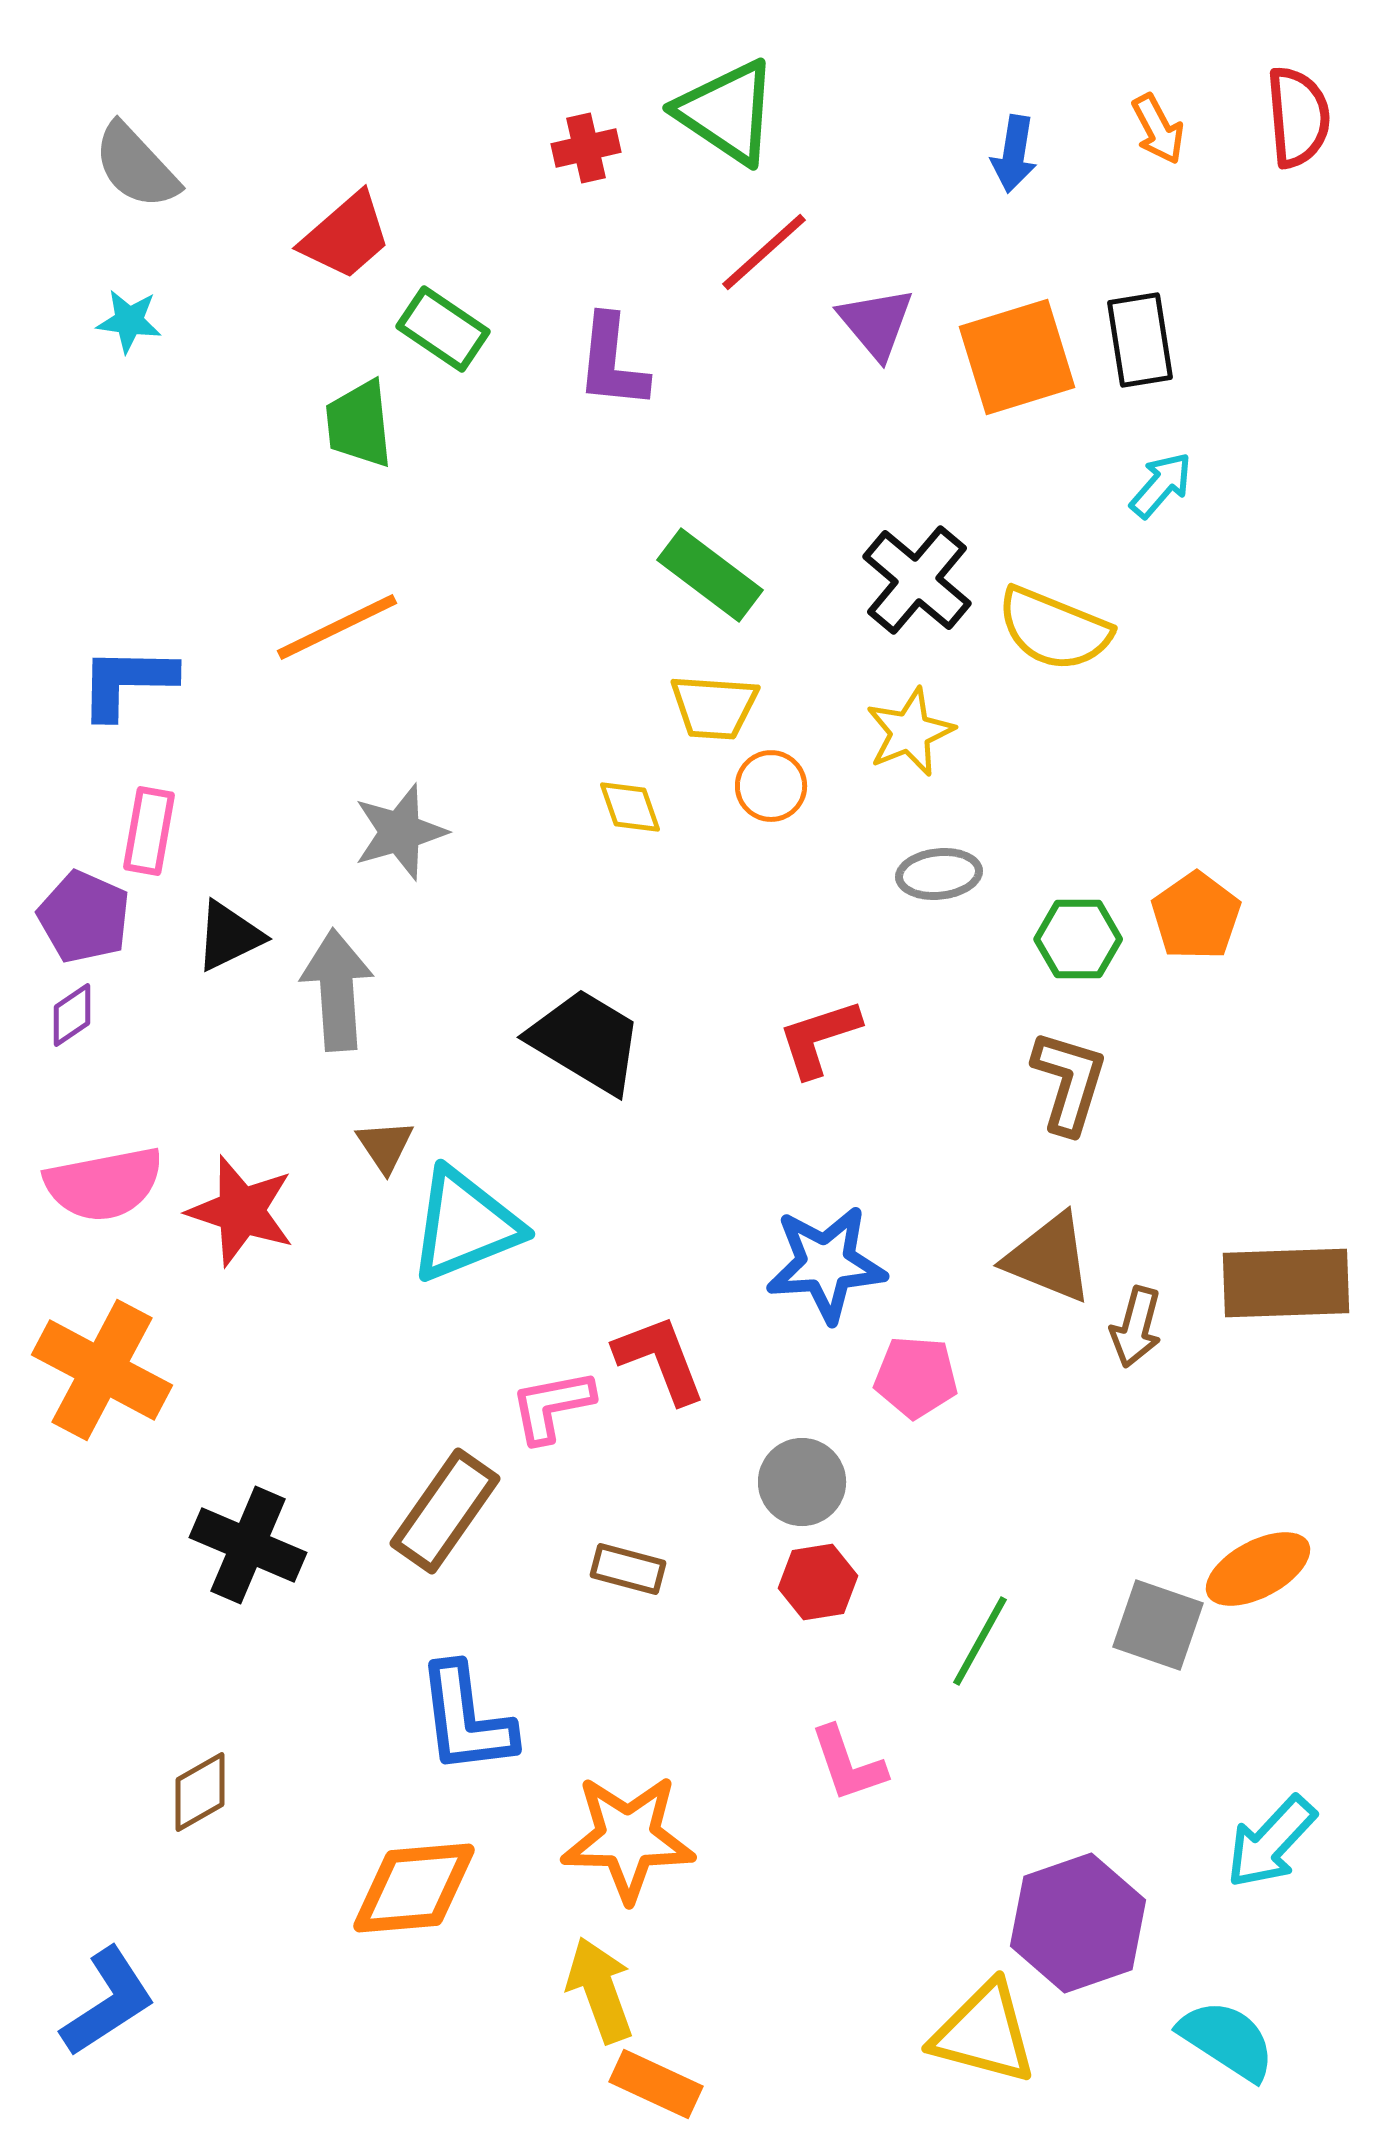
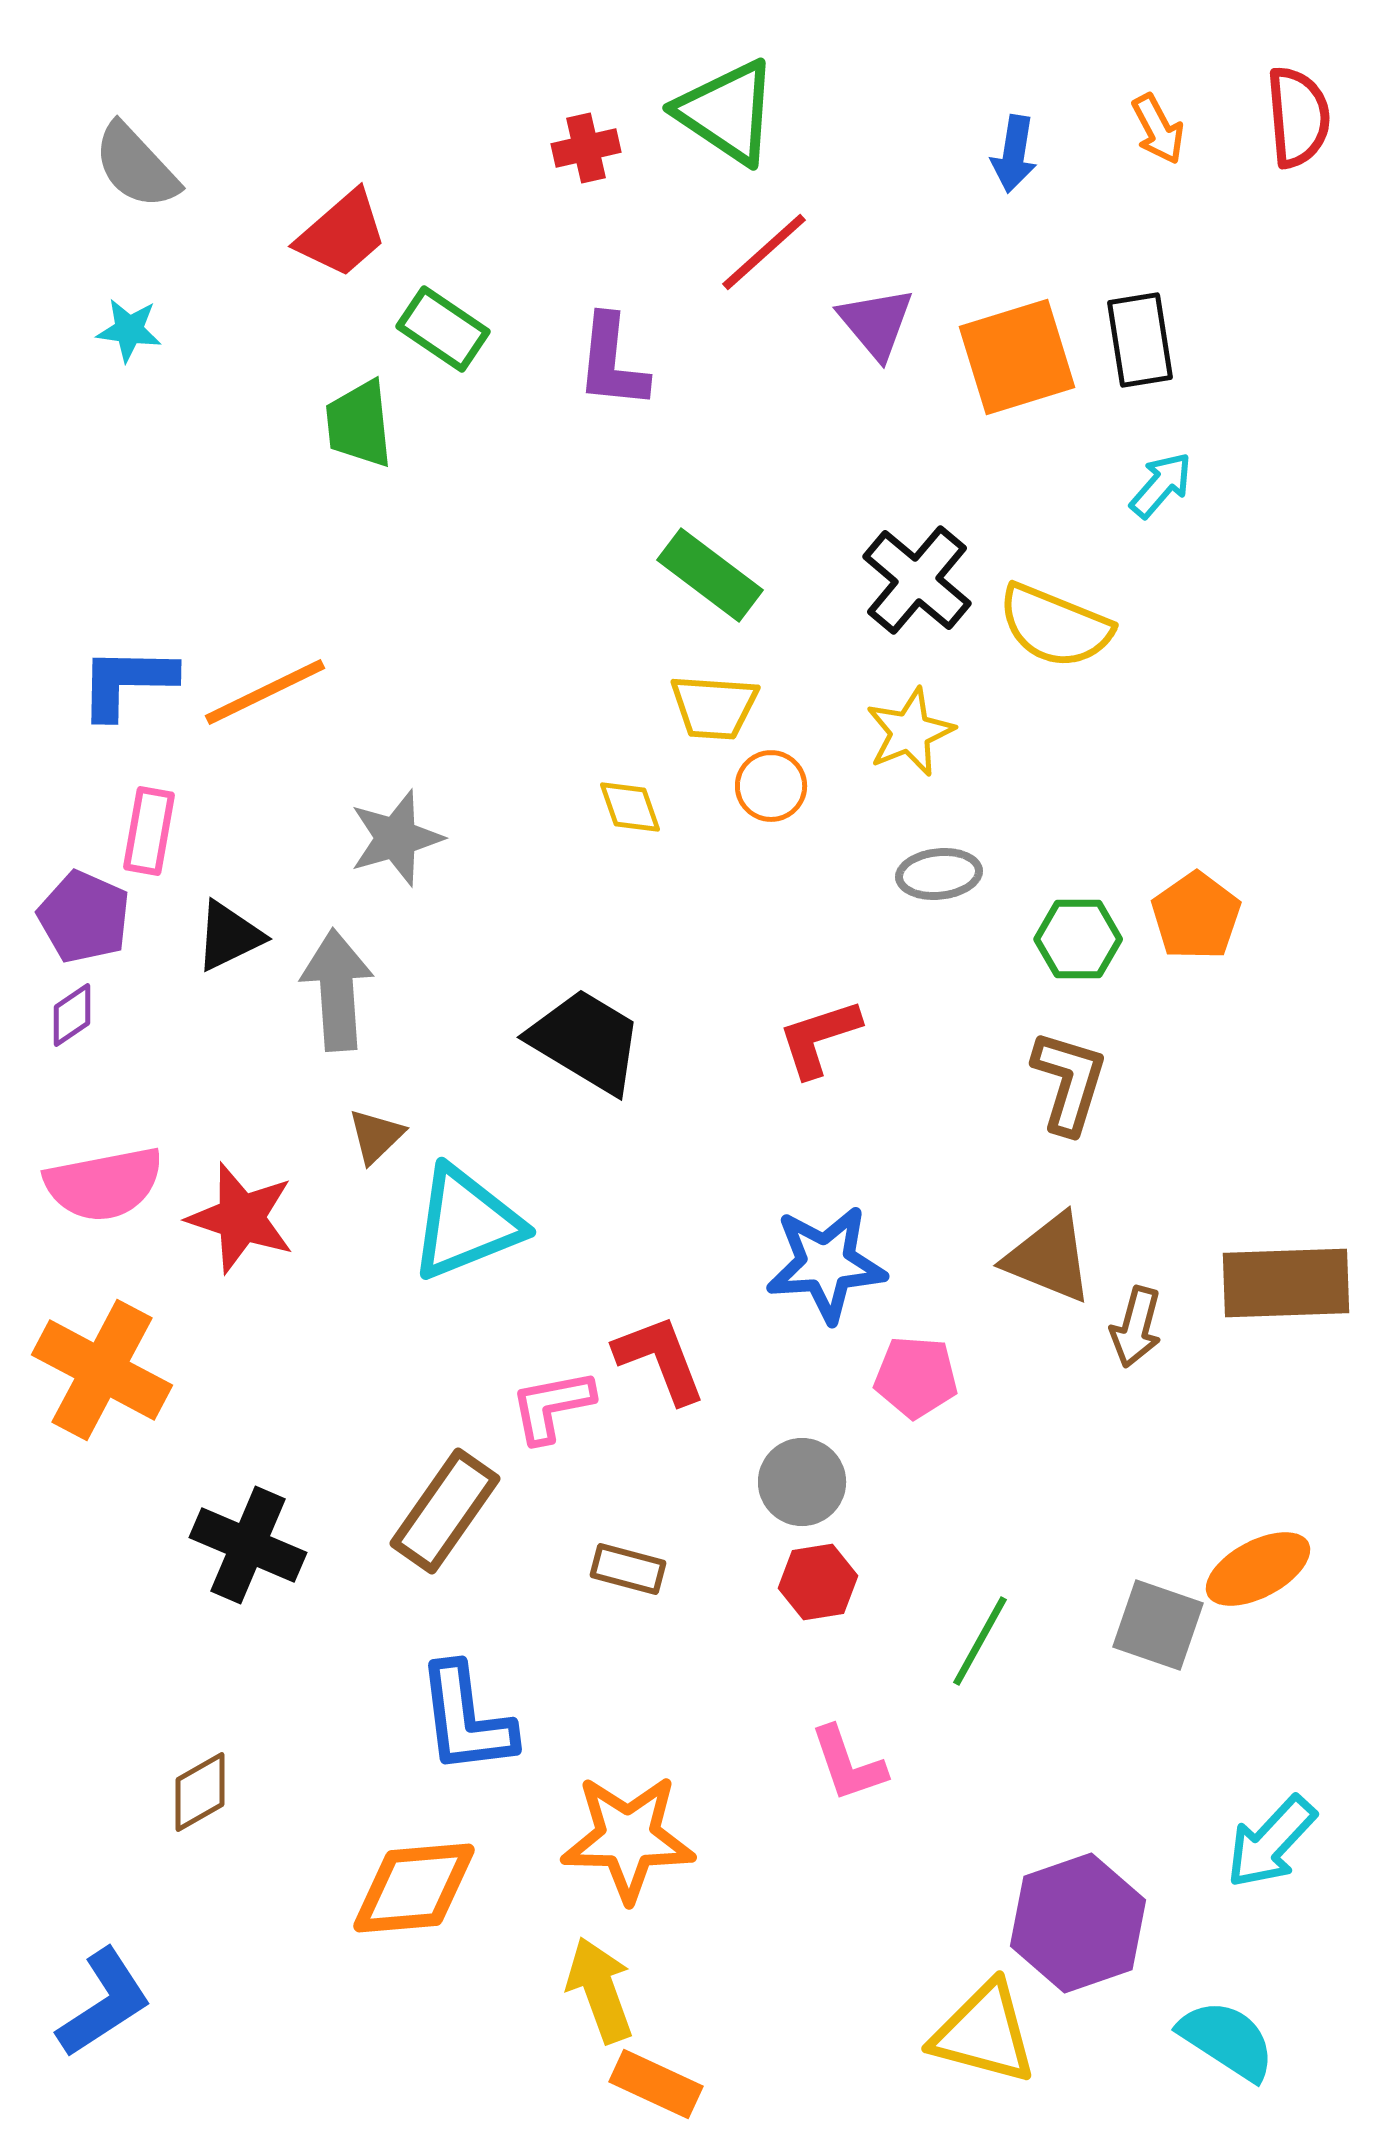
red trapezoid at (346, 236): moved 4 px left, 2 px up
cyan star at (129, 321): moved 9 px down
orange line at (337, 627): moved 72 px left, 65 px down
yellow semicircle at (1054, 629): moved 1 px right, 3 px up
gray star at (400, 832): moved 4 px left, 6 px down
brown triangle at (385, 1146): moved 9 px left, 10 px up; rotated 20 degrees clockwise
red star at (241, 1211): moved 7 px down
cyan triangle at (465, 1225): moved 1 px right, 2 px up
blue L-shape at (108, 2002): moved 4 px left, 1 px down
